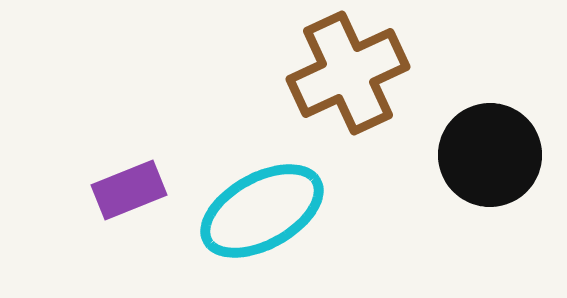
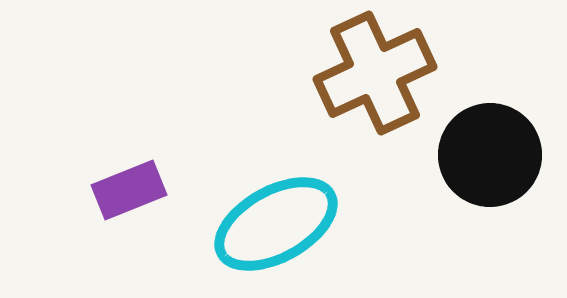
brown cross: moved 27 px right
cyan ellipse: moved 14 px right, 13 px down
